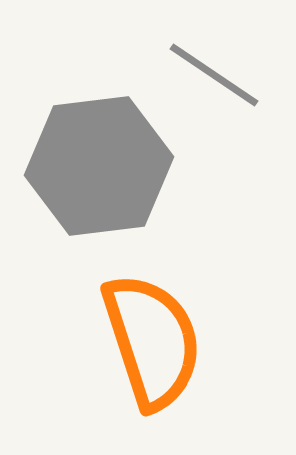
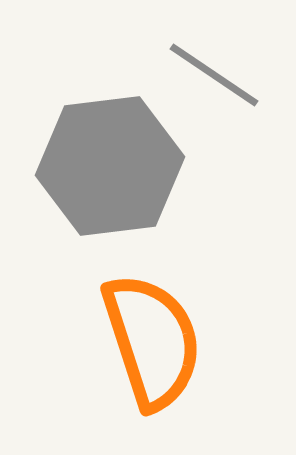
gray hexagon: moved 11 px right
